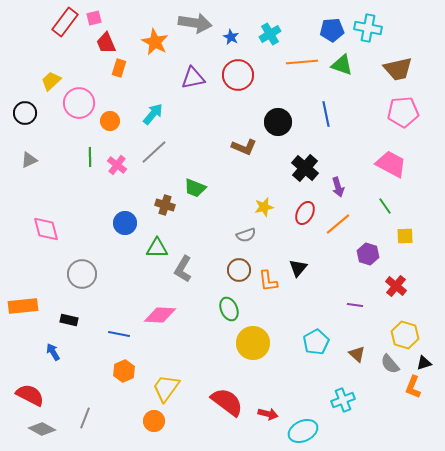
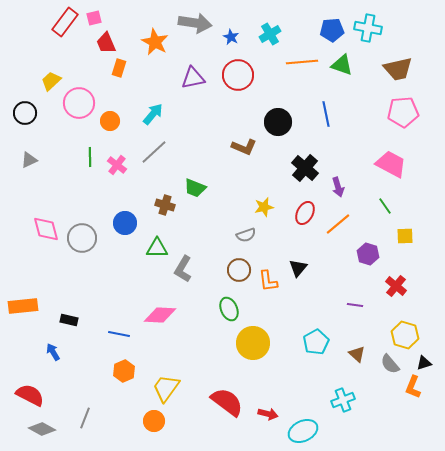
gray circle at (82, 274): moved 36 px up
